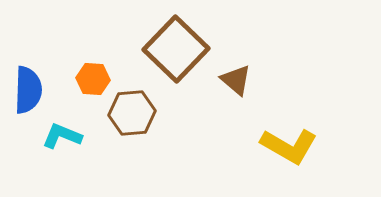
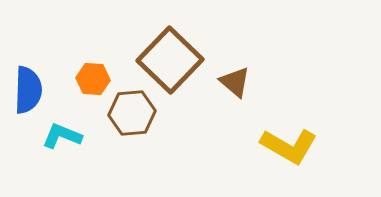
brown square: moved 6 px left, 11 px down
brown triangle: moved 1 px left, 2 px down
